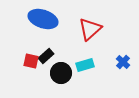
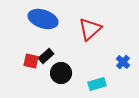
cyan rectangle: moved 12 px right, 19 px down
